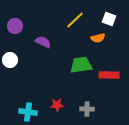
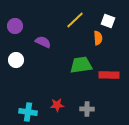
white square: moved 1 px left, 2 px down
orange semicircle: rotated 80 degrees counterclockwise
white circle: moved 6 px right
